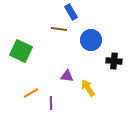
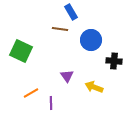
brown line: moved 1 px right
purple triangle: rotated 48 degrees clockwise
yellow arrow: moved 6 px right, 1 px up; rotated 36 degrees counterclockwise
